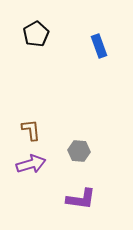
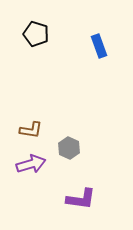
black pentagon: rotated 25 degrees counterclockwise
brown L-shape: rotated 105 degrees clockwise
gray hexagon: moved 10 px left, 3 px up; rotated 20 degrees clockwise
